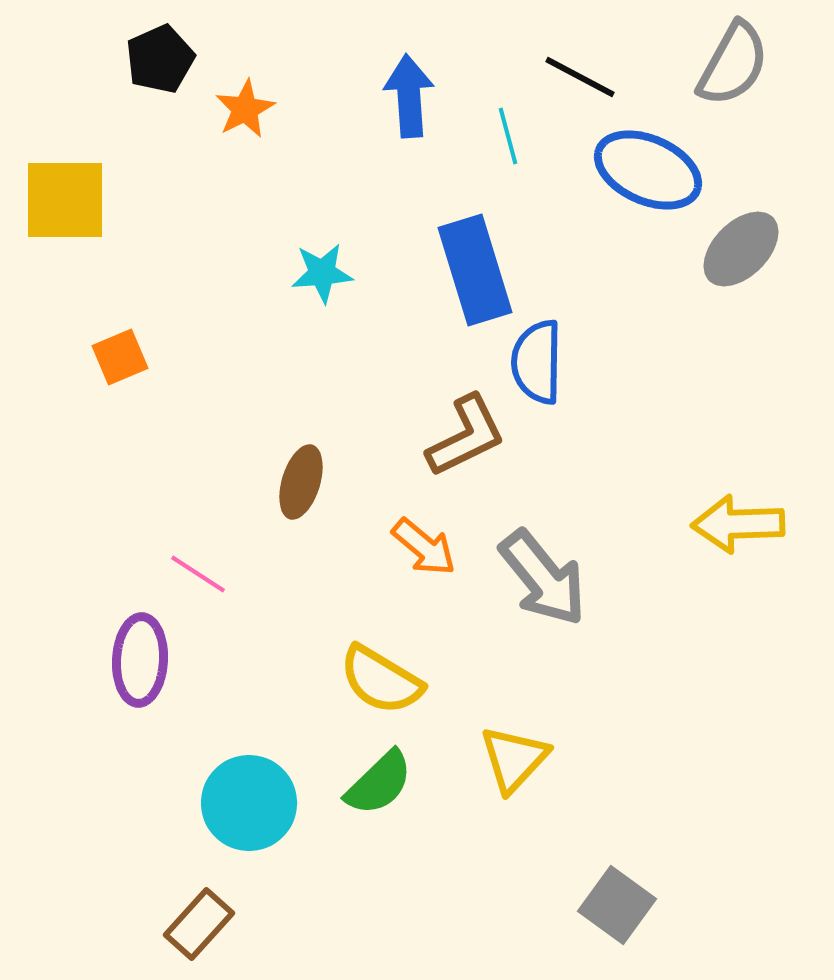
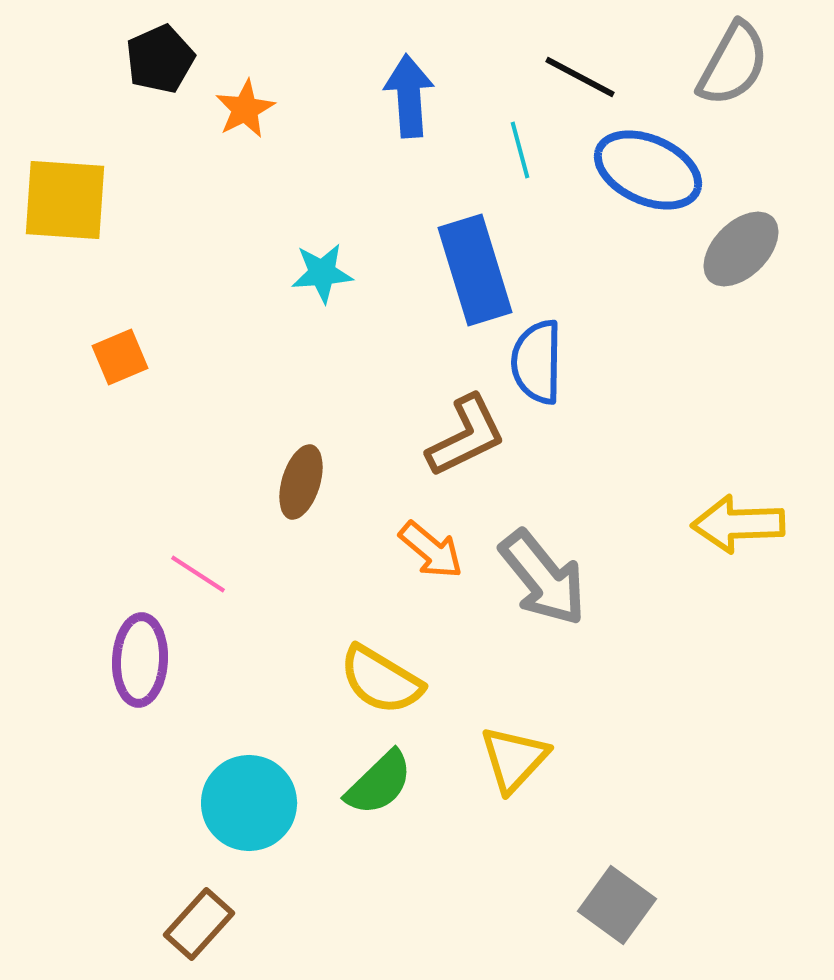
cyan line: moved 12 px right, 14 px down
yellow square: rotated 4 degrees clockwise
orange arrow: moved 7 px right, 3 px down
